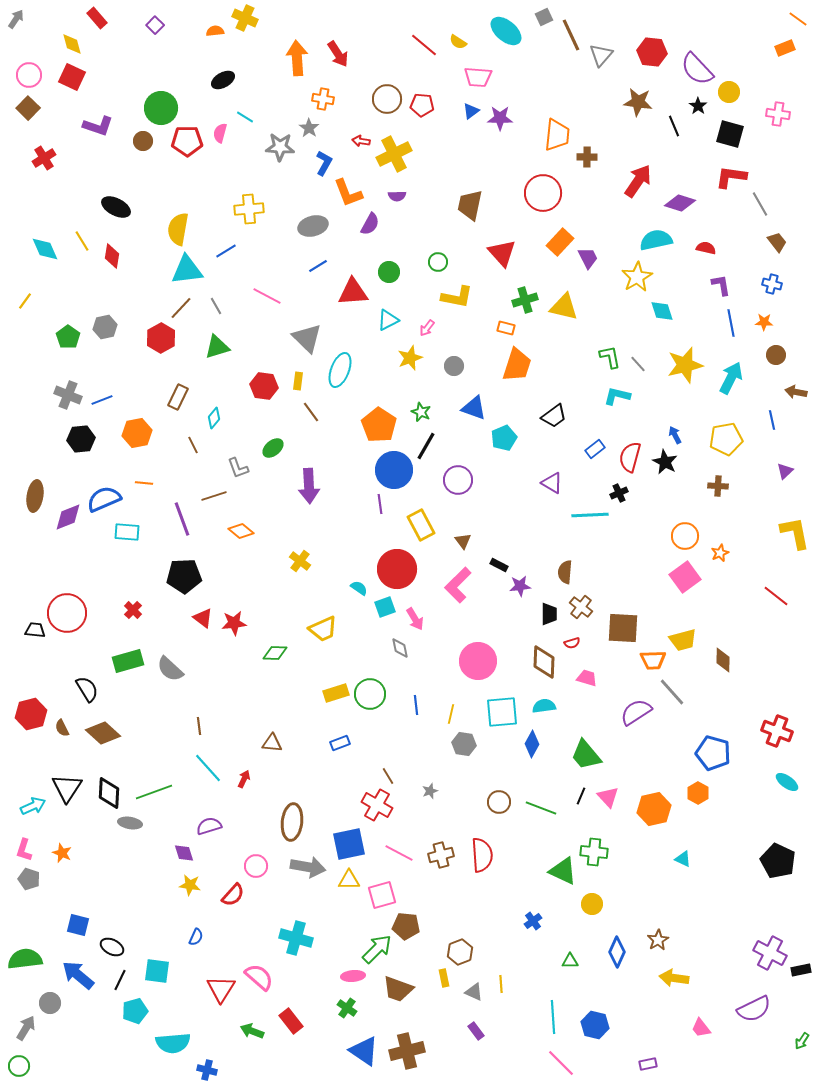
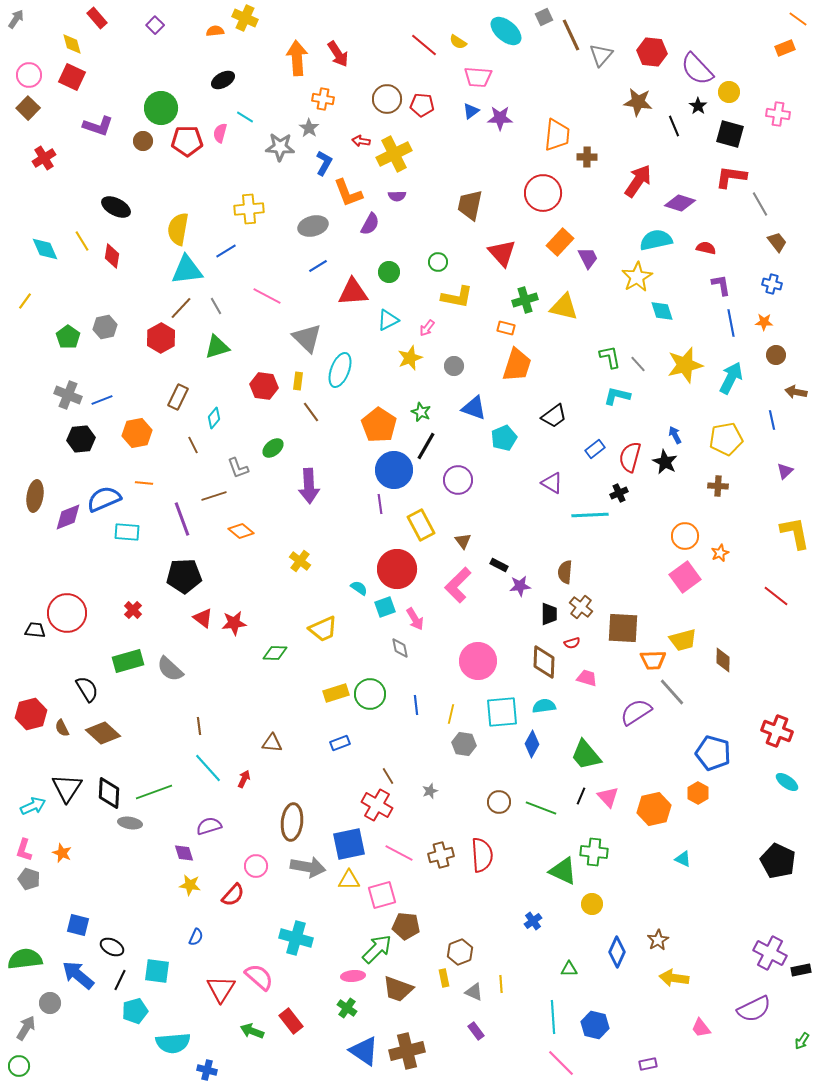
green triangle at (570, 961): moved 1 px left, 8 px down
